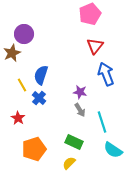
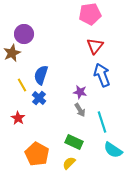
pink pentagon: rotated 15 degrees clockwise
blue arrow: moved 4 px left, 1 px down
orange pentagon: moved 3 px right, 5 px down; rotated 25 degrees counterclockwise
